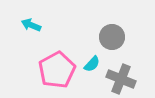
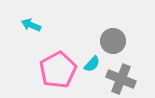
gray circle: moved 1 px right, 4 px down
pink pentagon: moved 1 px right
